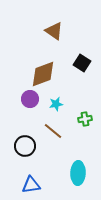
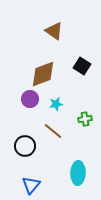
black square: moved 3 px down
blue triangle: rotated 42 degrees counterclockwise
